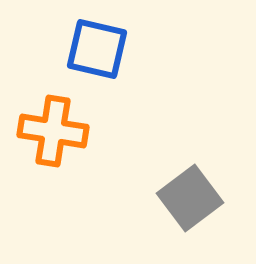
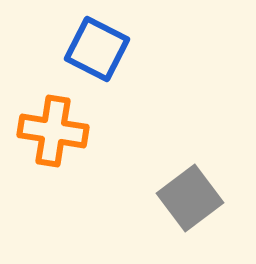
blue square: rotated 14 degrees clockwise
